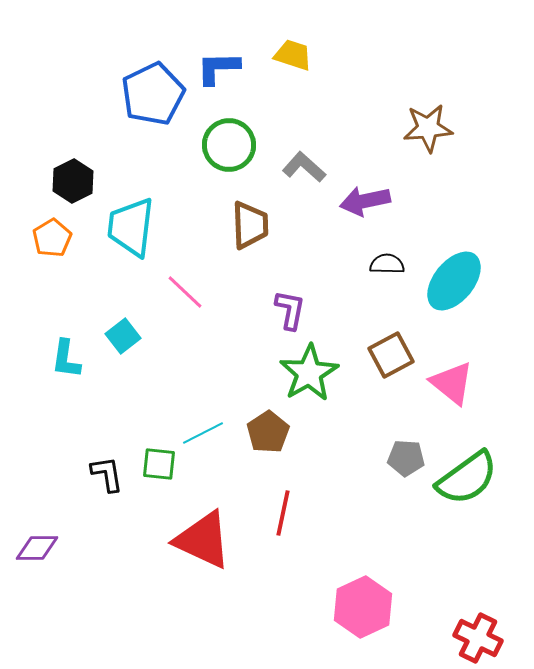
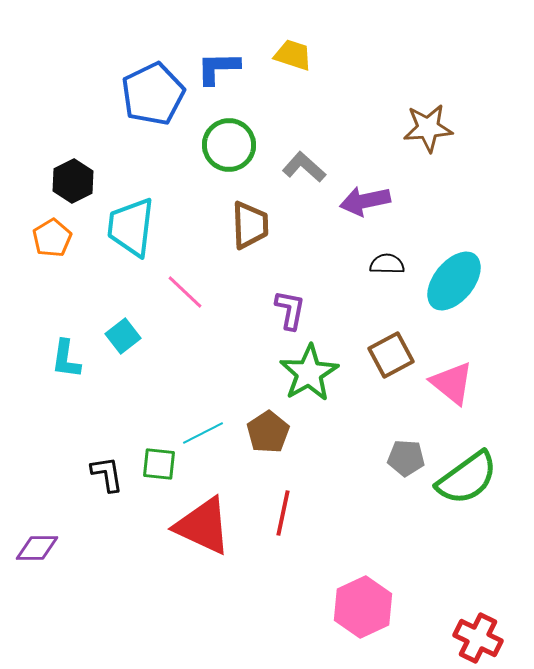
red triangle: moved 14 px up
